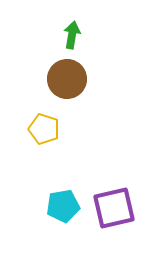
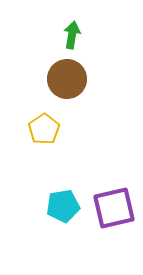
yellow pentagon: rotated 20 degrees clockwise
